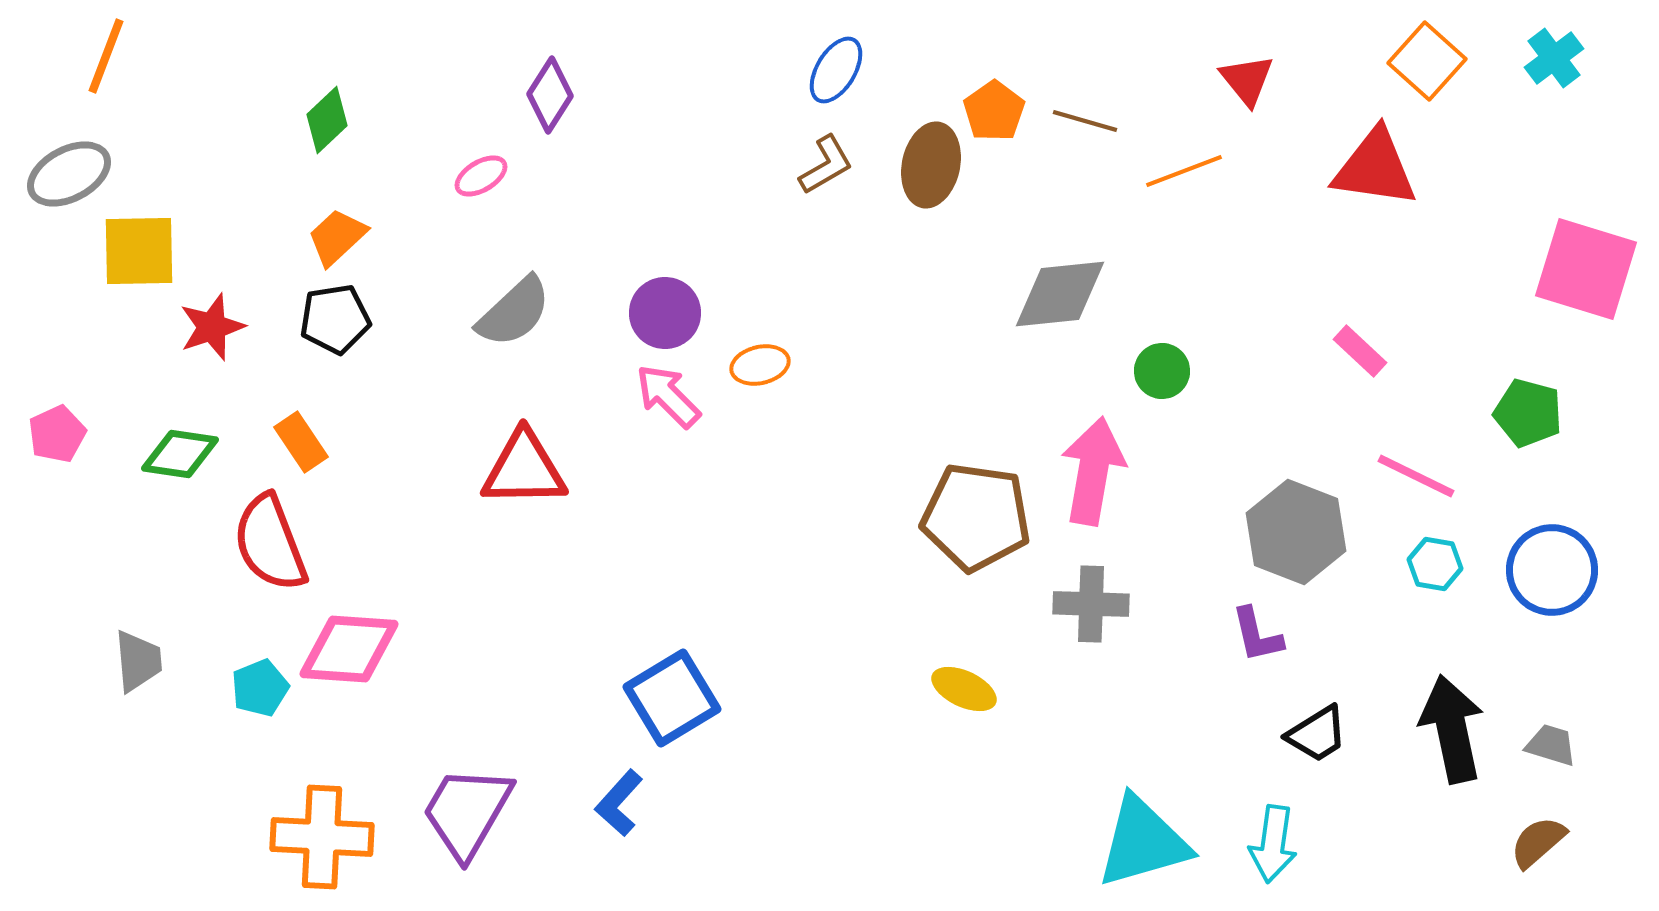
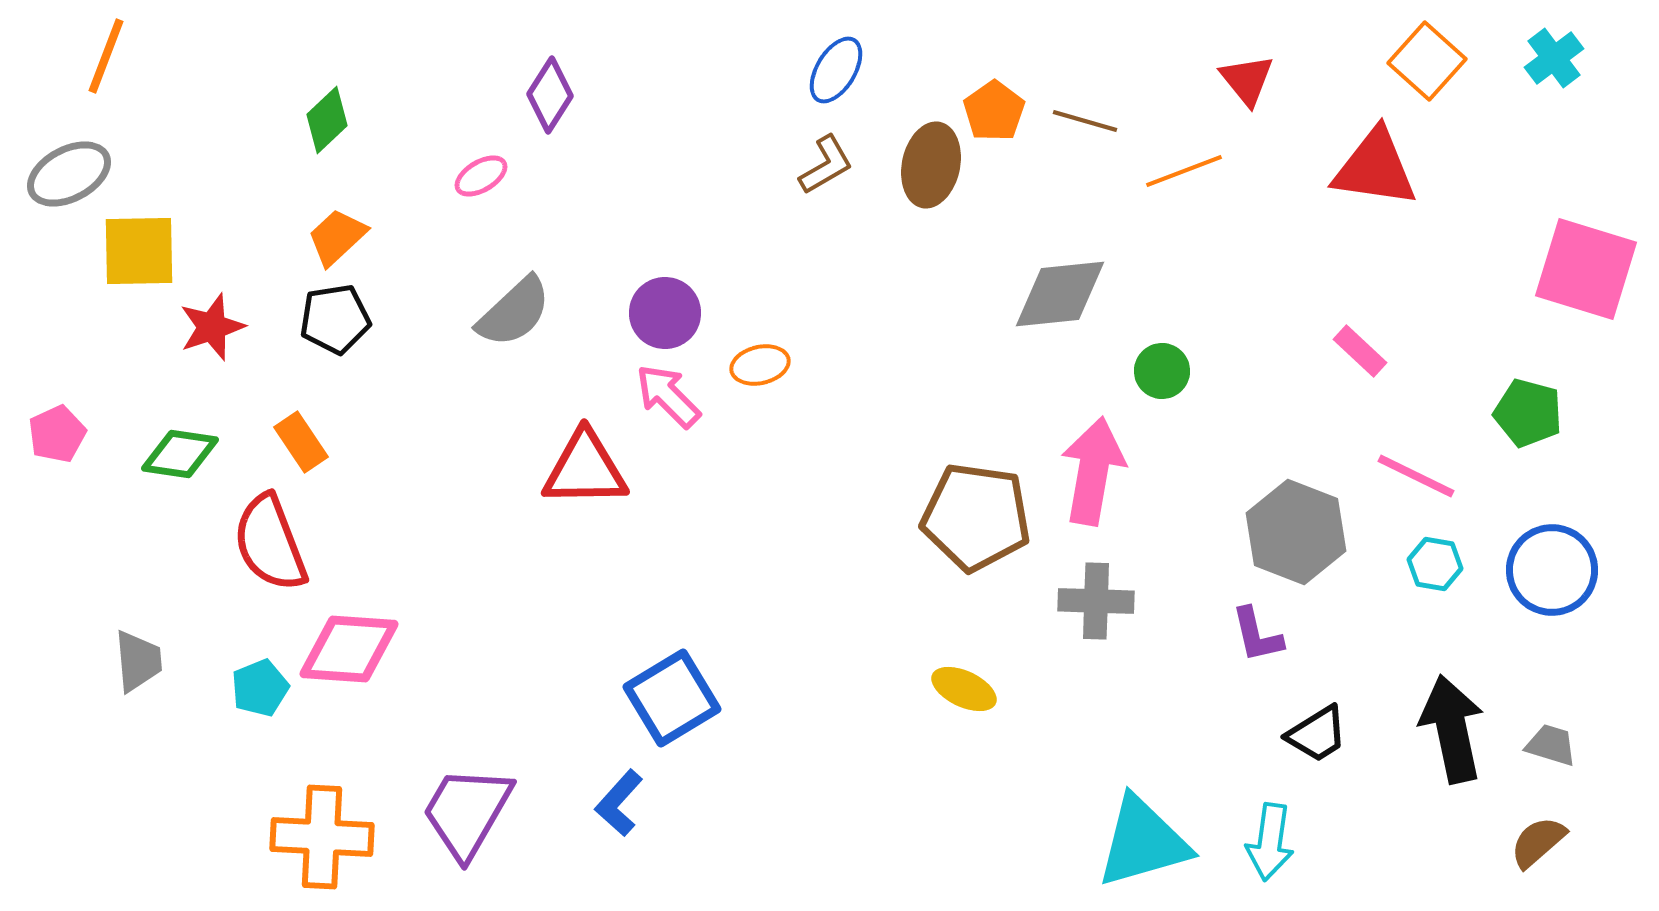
red triangle at (524, 469): moved 61 px right
gray cross at (1091, 604): moved 5 px right, 3 px up
cyan arrow at (1273, 844): moved 3 px left, 2 px up
